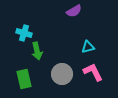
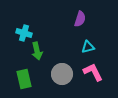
purple semicircle: moved 6 px right, 8 px down; rotated 42 degrees counterclockwise
